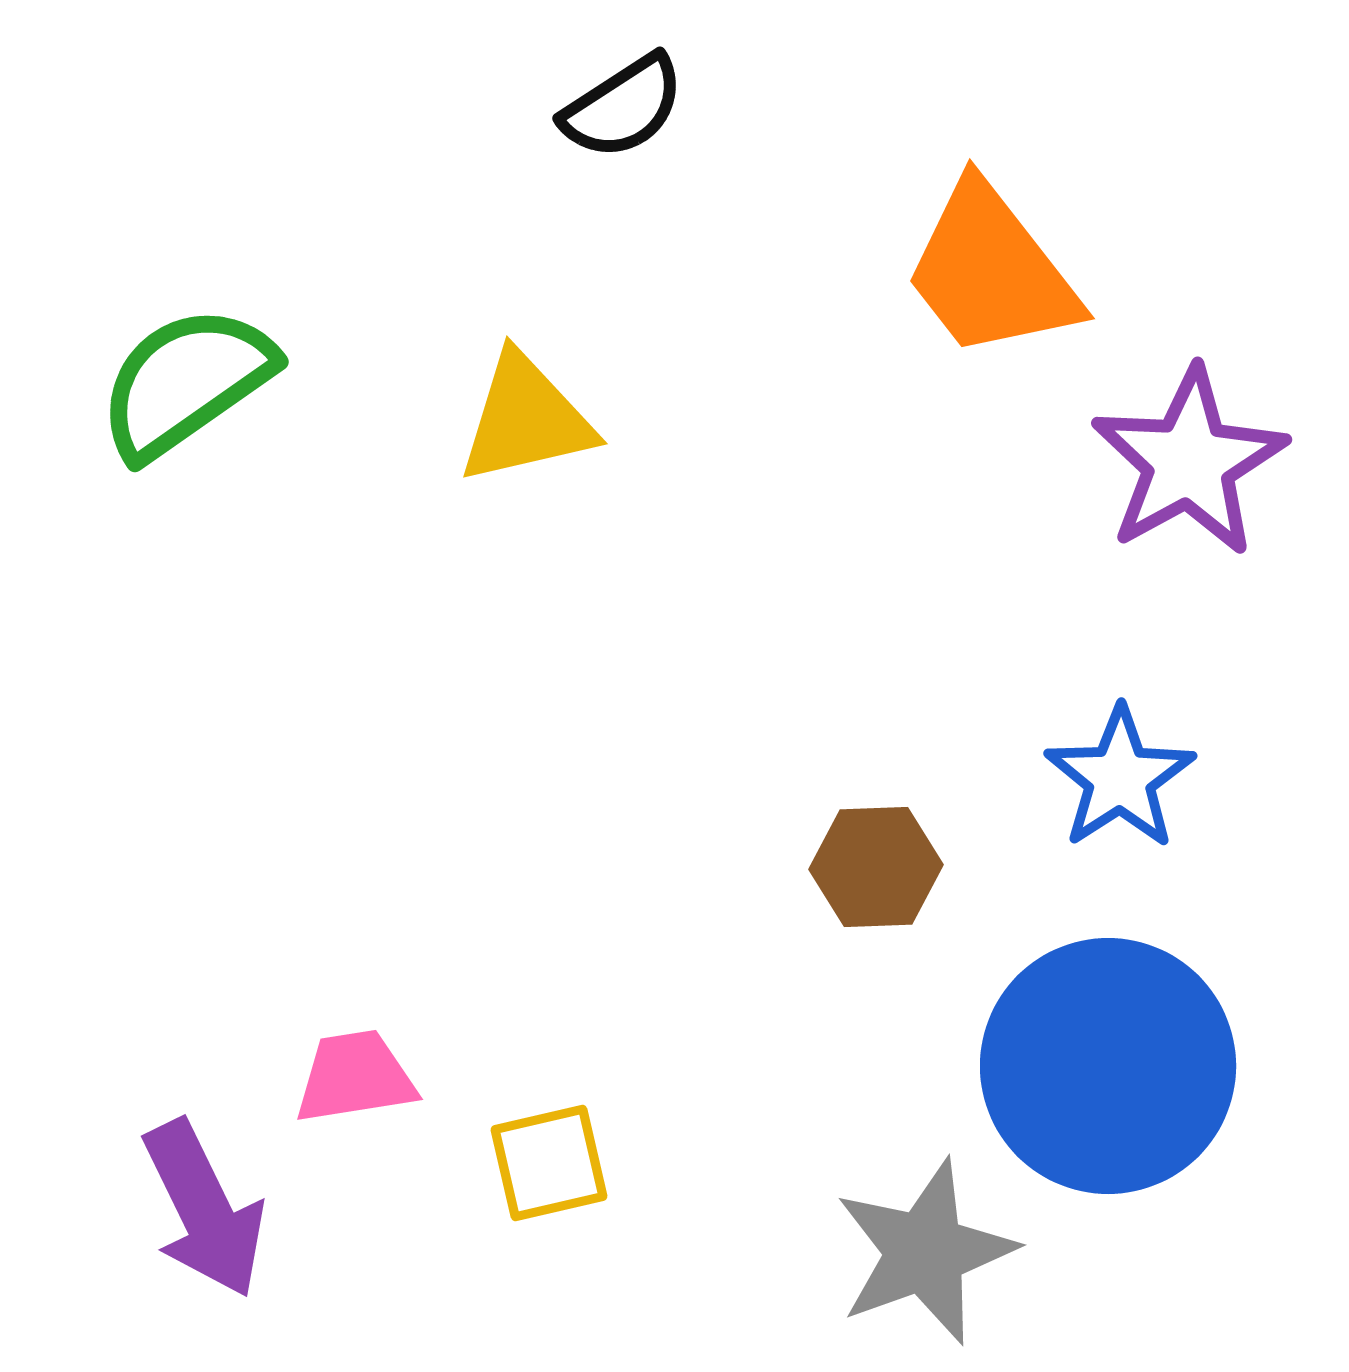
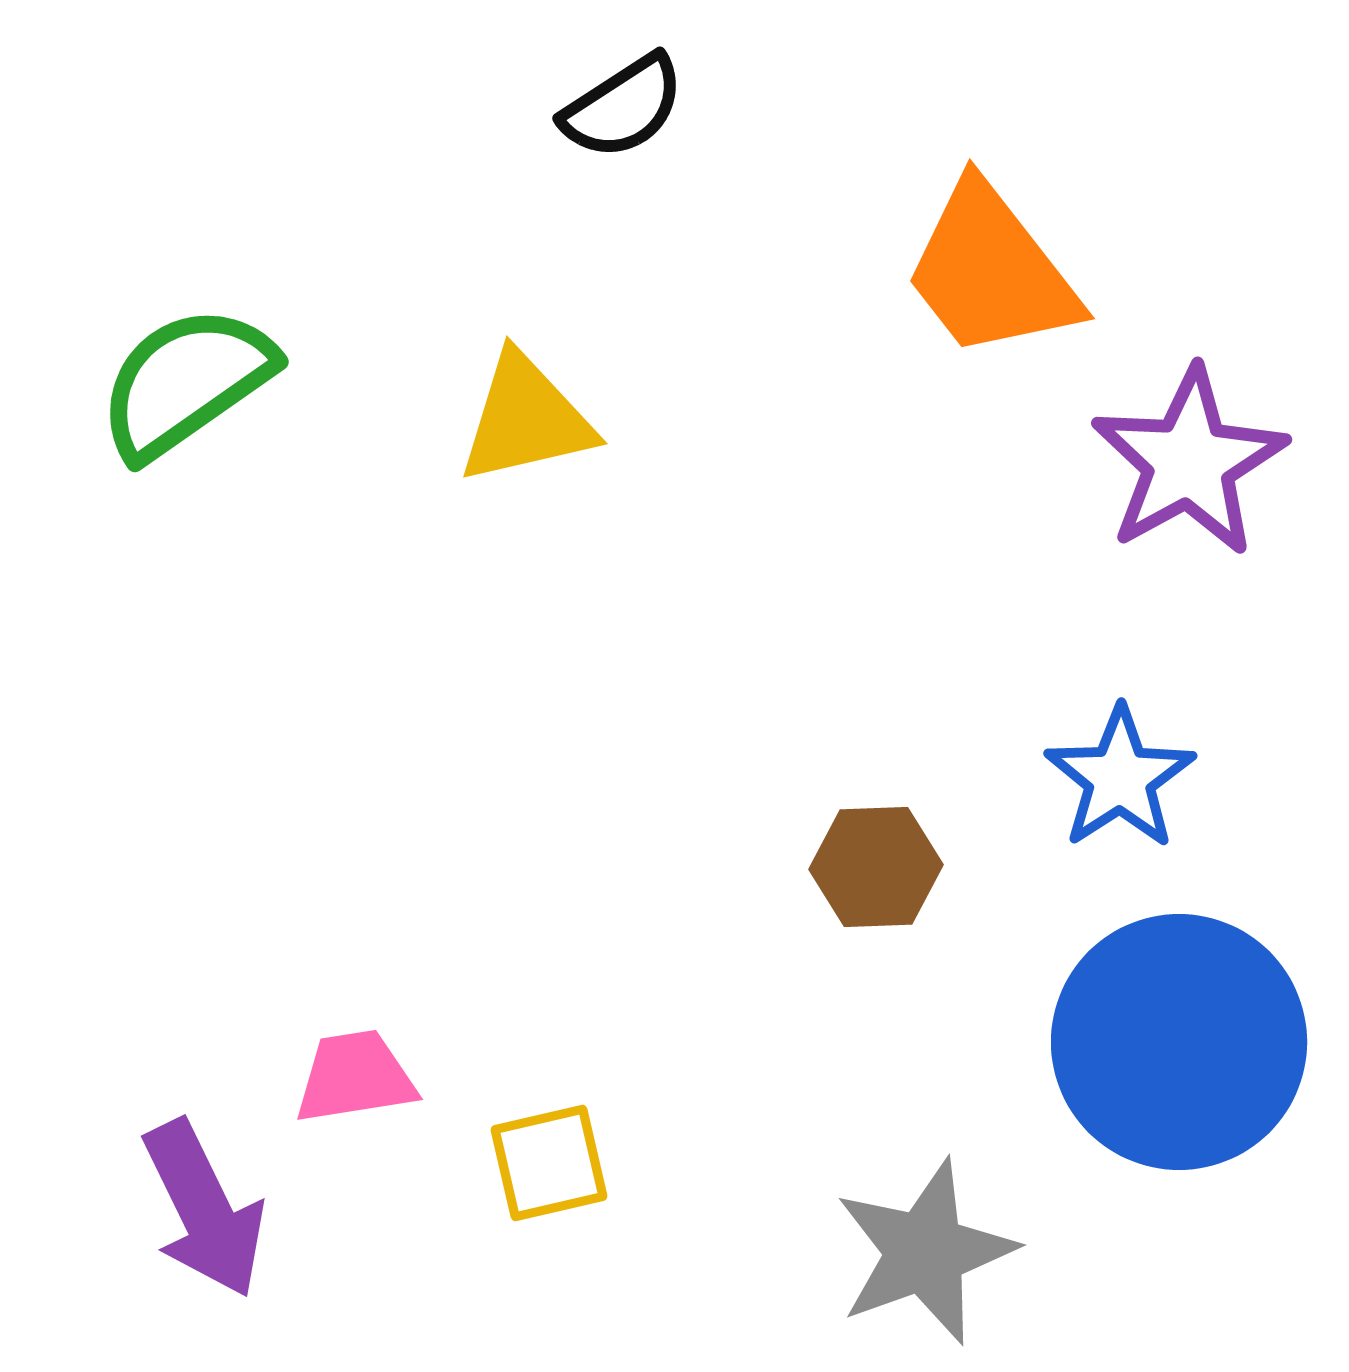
blue circle: moved 71 px right, 24 px up
